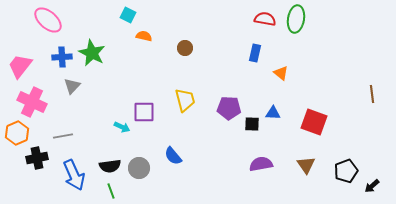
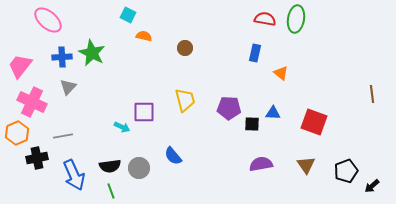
gray triangle: moved 4 px left, 1 px down
